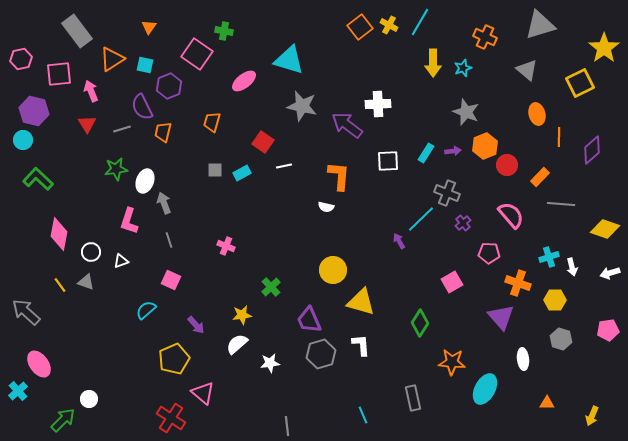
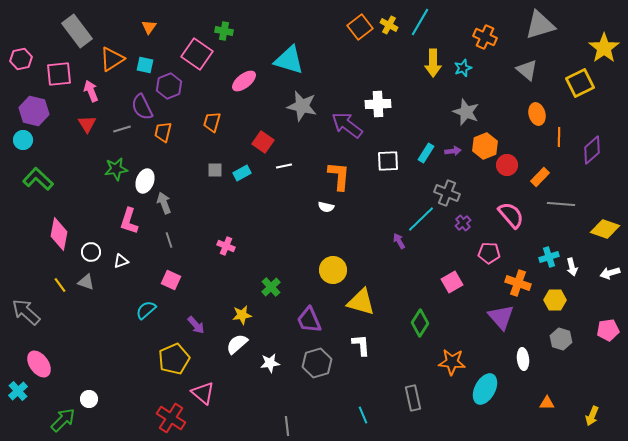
gray hexagon at (321, 354): moved 4 px left, 9 px down
